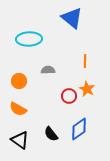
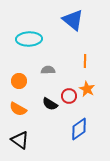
blue triangle: moved 1 px right, 2 px down
black semicircle: moved 1 px left, 30 px up; rotated 21 degrees counterclockwise
